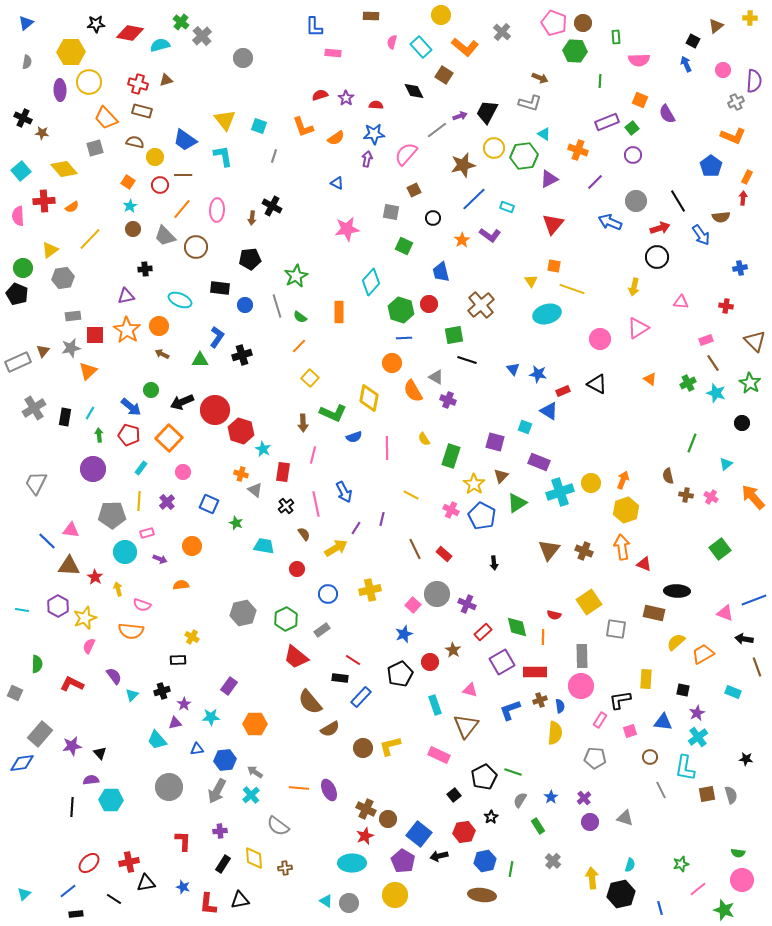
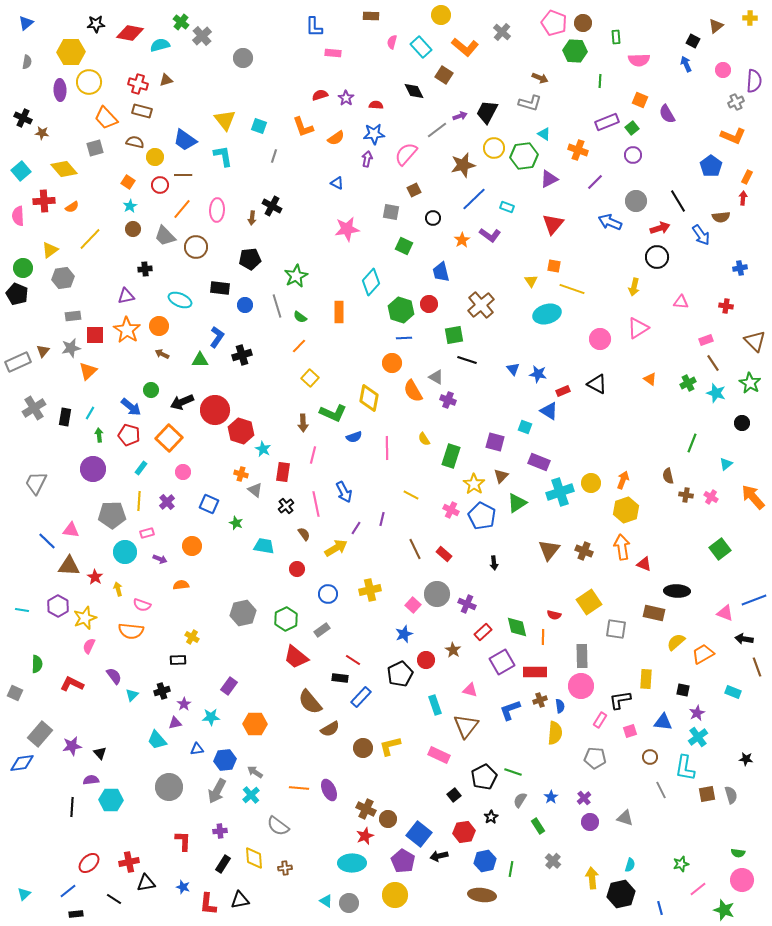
red circle at (430, 662): moved 4 px left, 2 px up
